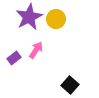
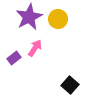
yellow circle: moved 2 px right
pink arrow: moved 1 px left, 2 px up
